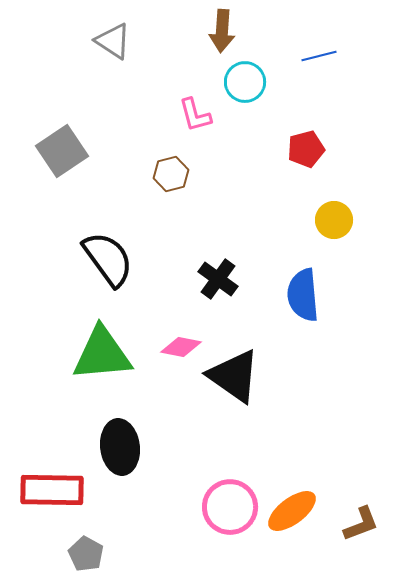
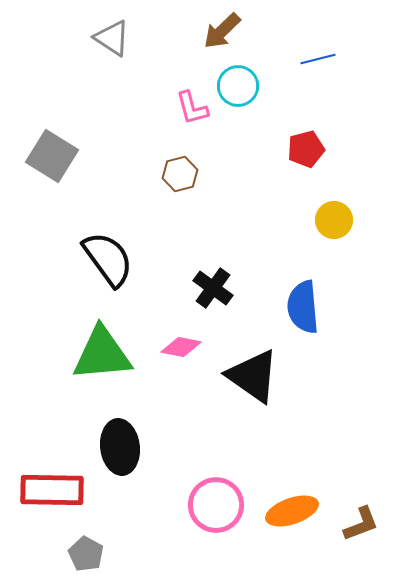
brown arrow: rotated 42 degrees clockwise
gray triangle: moved 1 px left, 3 px up
blue line: moved 1 px left, 3 px down
cyan circle: moved 7 px left, 4 px down
pink L-shape: moved 3 px left, 7 px up
gray square: moved 10 px left, 5 px down; rotated 24 degrees counterclockwise
brown hexagon: moved 9 px right
black cross: moved 5 px left, 9 px down
blue semicircle: moved 12 px down
black triangle: moved 19 px right
pink circle: moved 14 px left, 2 px up
orange ellipse: rotated 18 degrees clockwise
